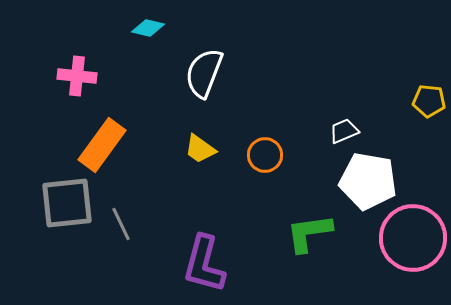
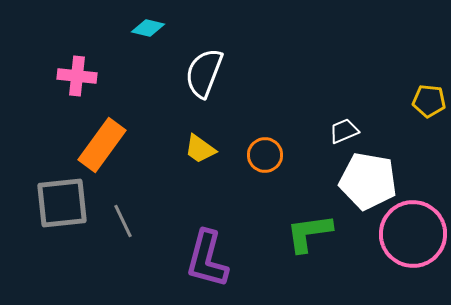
gray square: moved 5 px left
gray line: moved 2 px right, 3 px up
pink circle: moved 4 px up
purple L-shape: moved 3 px right, 5 px up
